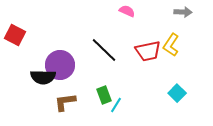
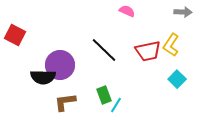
cyan square: moved 14 px up
